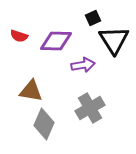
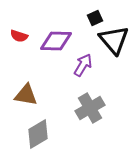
black square: moved 2 px right
black triangle: rotated 8 degrees counterclockwise
purple arrow: rotated 50 degrees counterclockwise
brown triangle: moved 5 px left, 4 px down
gray diamond: moved 6 px left, 10 px down; rotated 36 degrees clockwise
